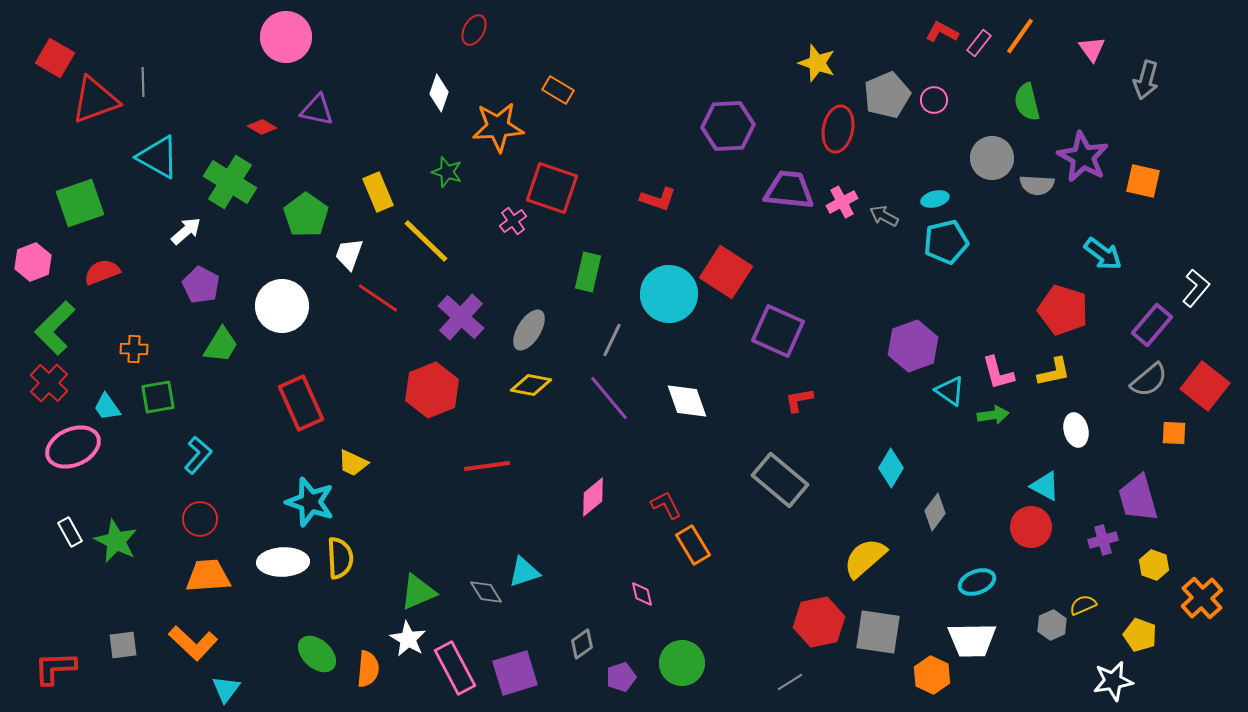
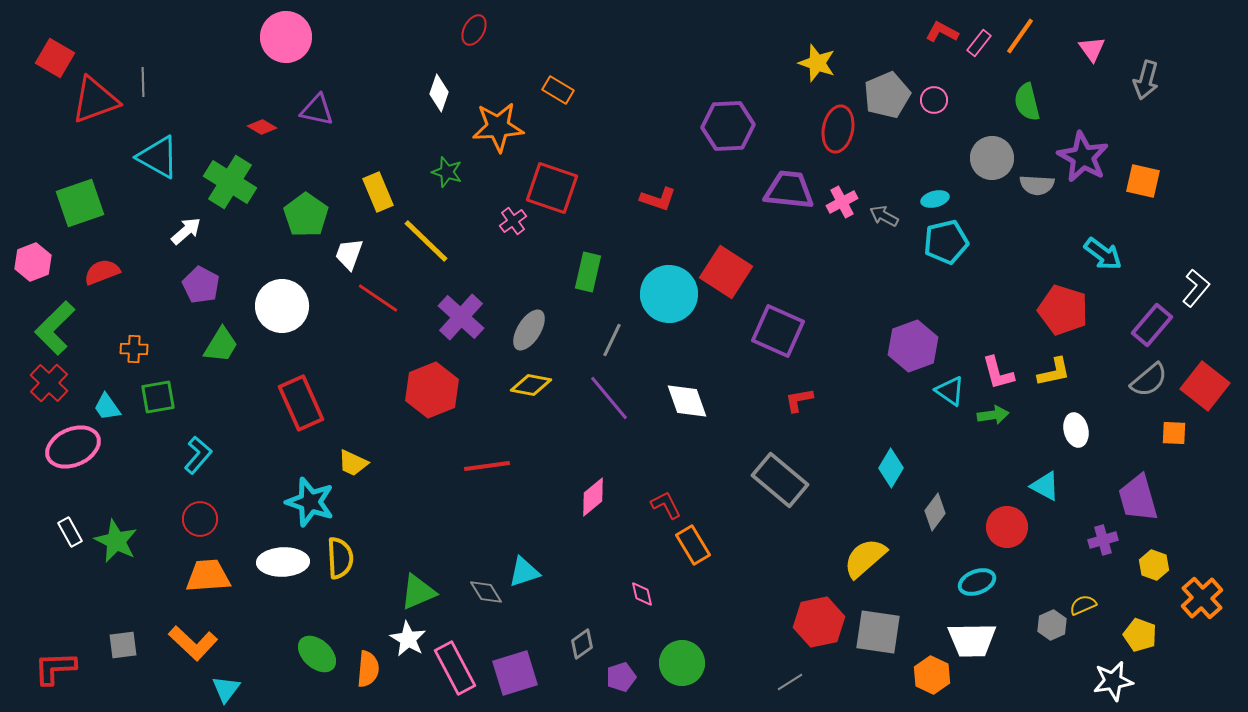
red circle at (1031, 527): moved 24 px left
